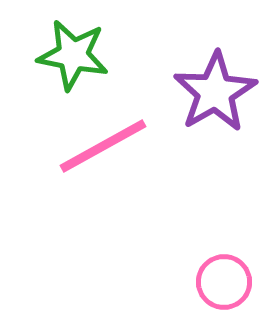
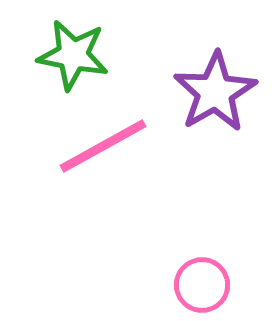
pink circle: moved 22 px left, 3 px down
